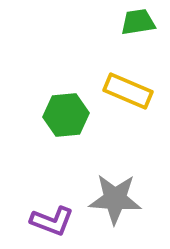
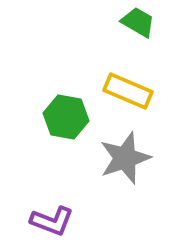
green trapezoid: rotated 39 degrees clockwise
green hexagon: moved 2 px down; rotated 15 degrees clockwise
gray star: moved 10 px right, 41 px up; rotated 22 degrees counterclockwise
